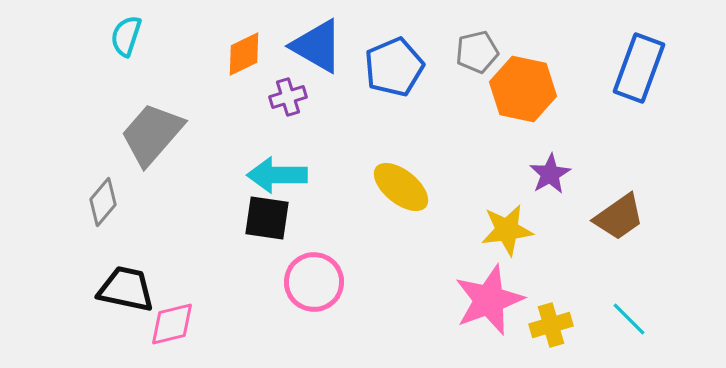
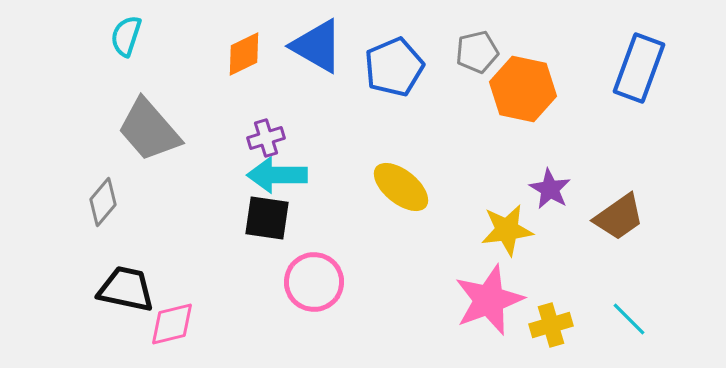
purple cross: moved 22 px left, 41 px down
gray trapezoid: moved 3 px left, 4 px up; rotated 82 degrees counterclockwise
purple star: moved 15 px down; rotated 12 degrees counterclockwise
